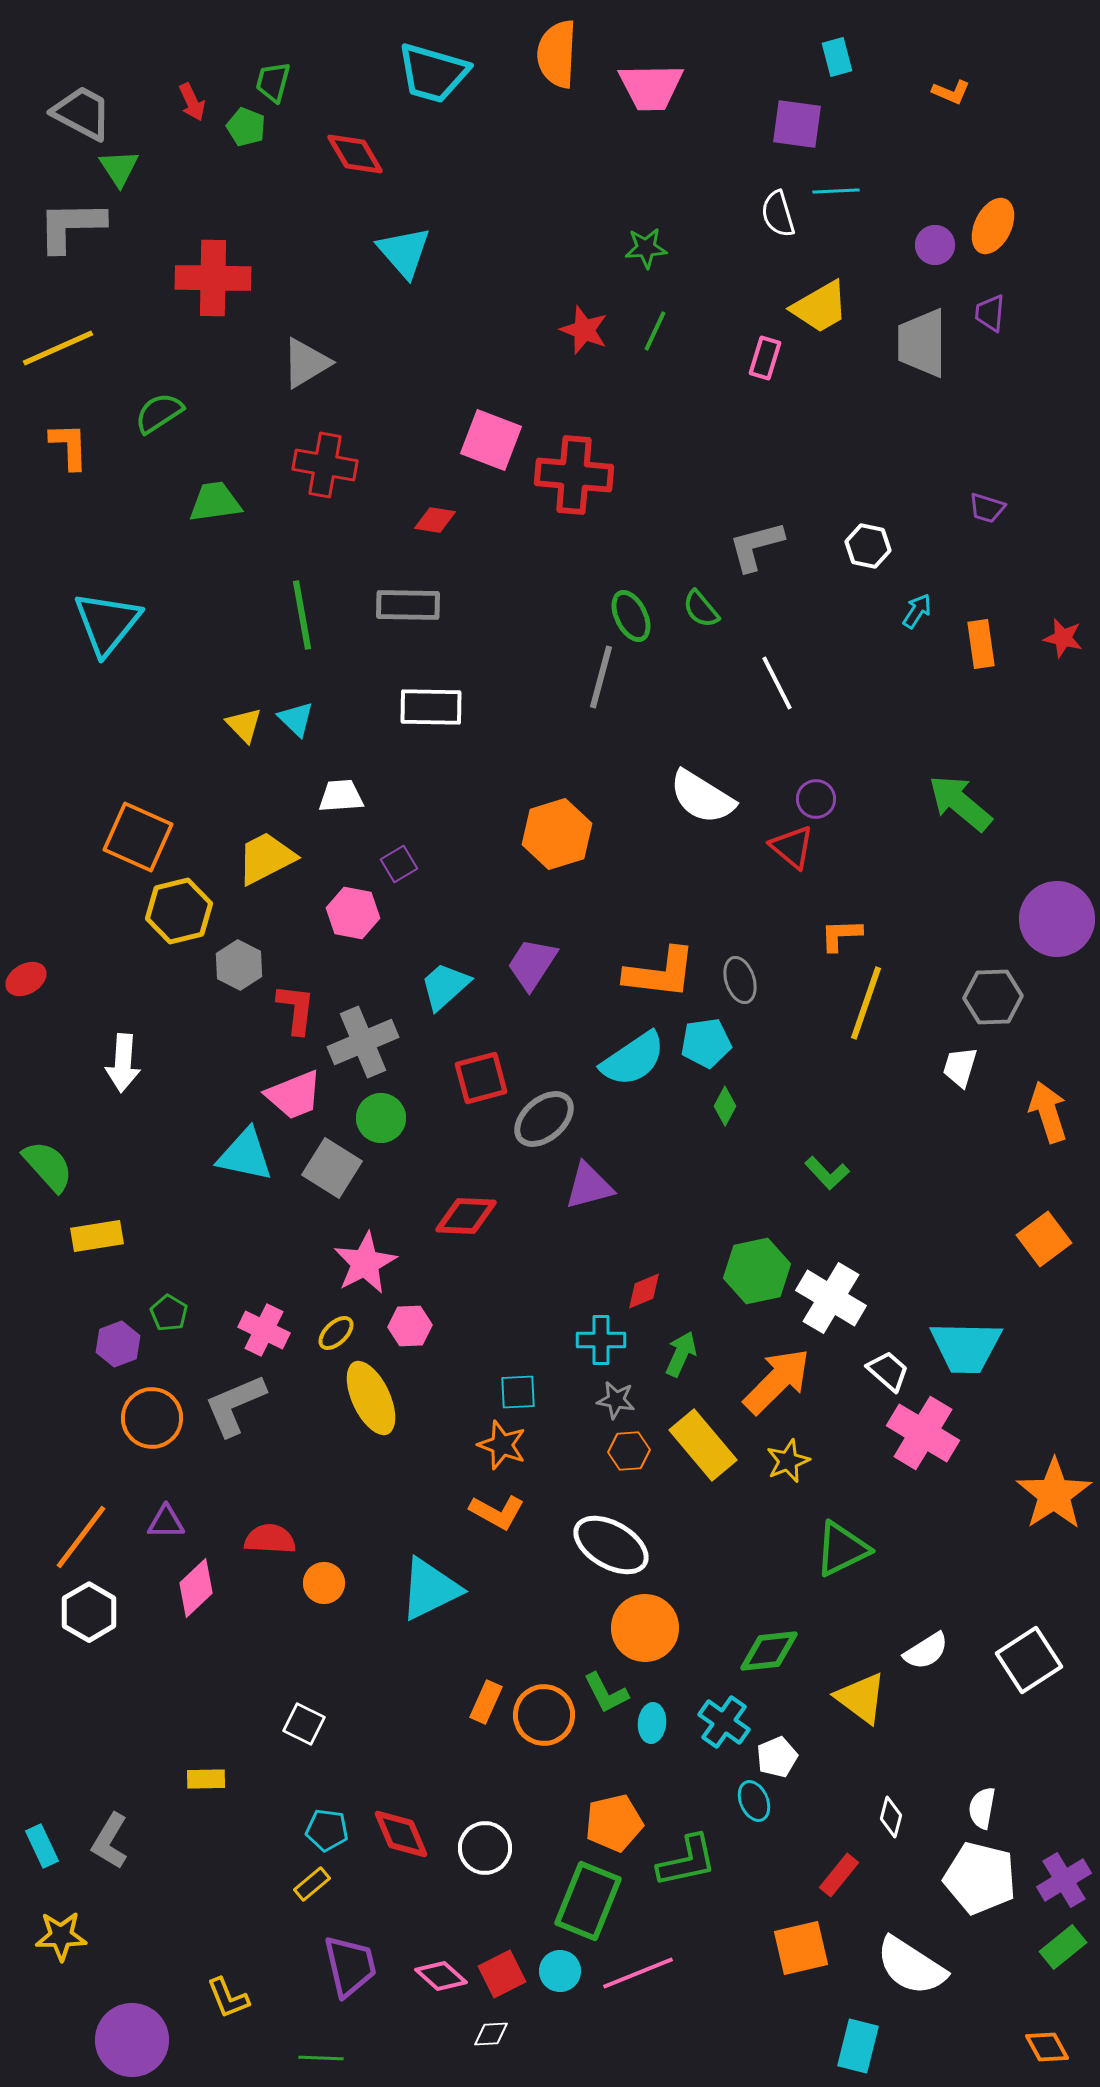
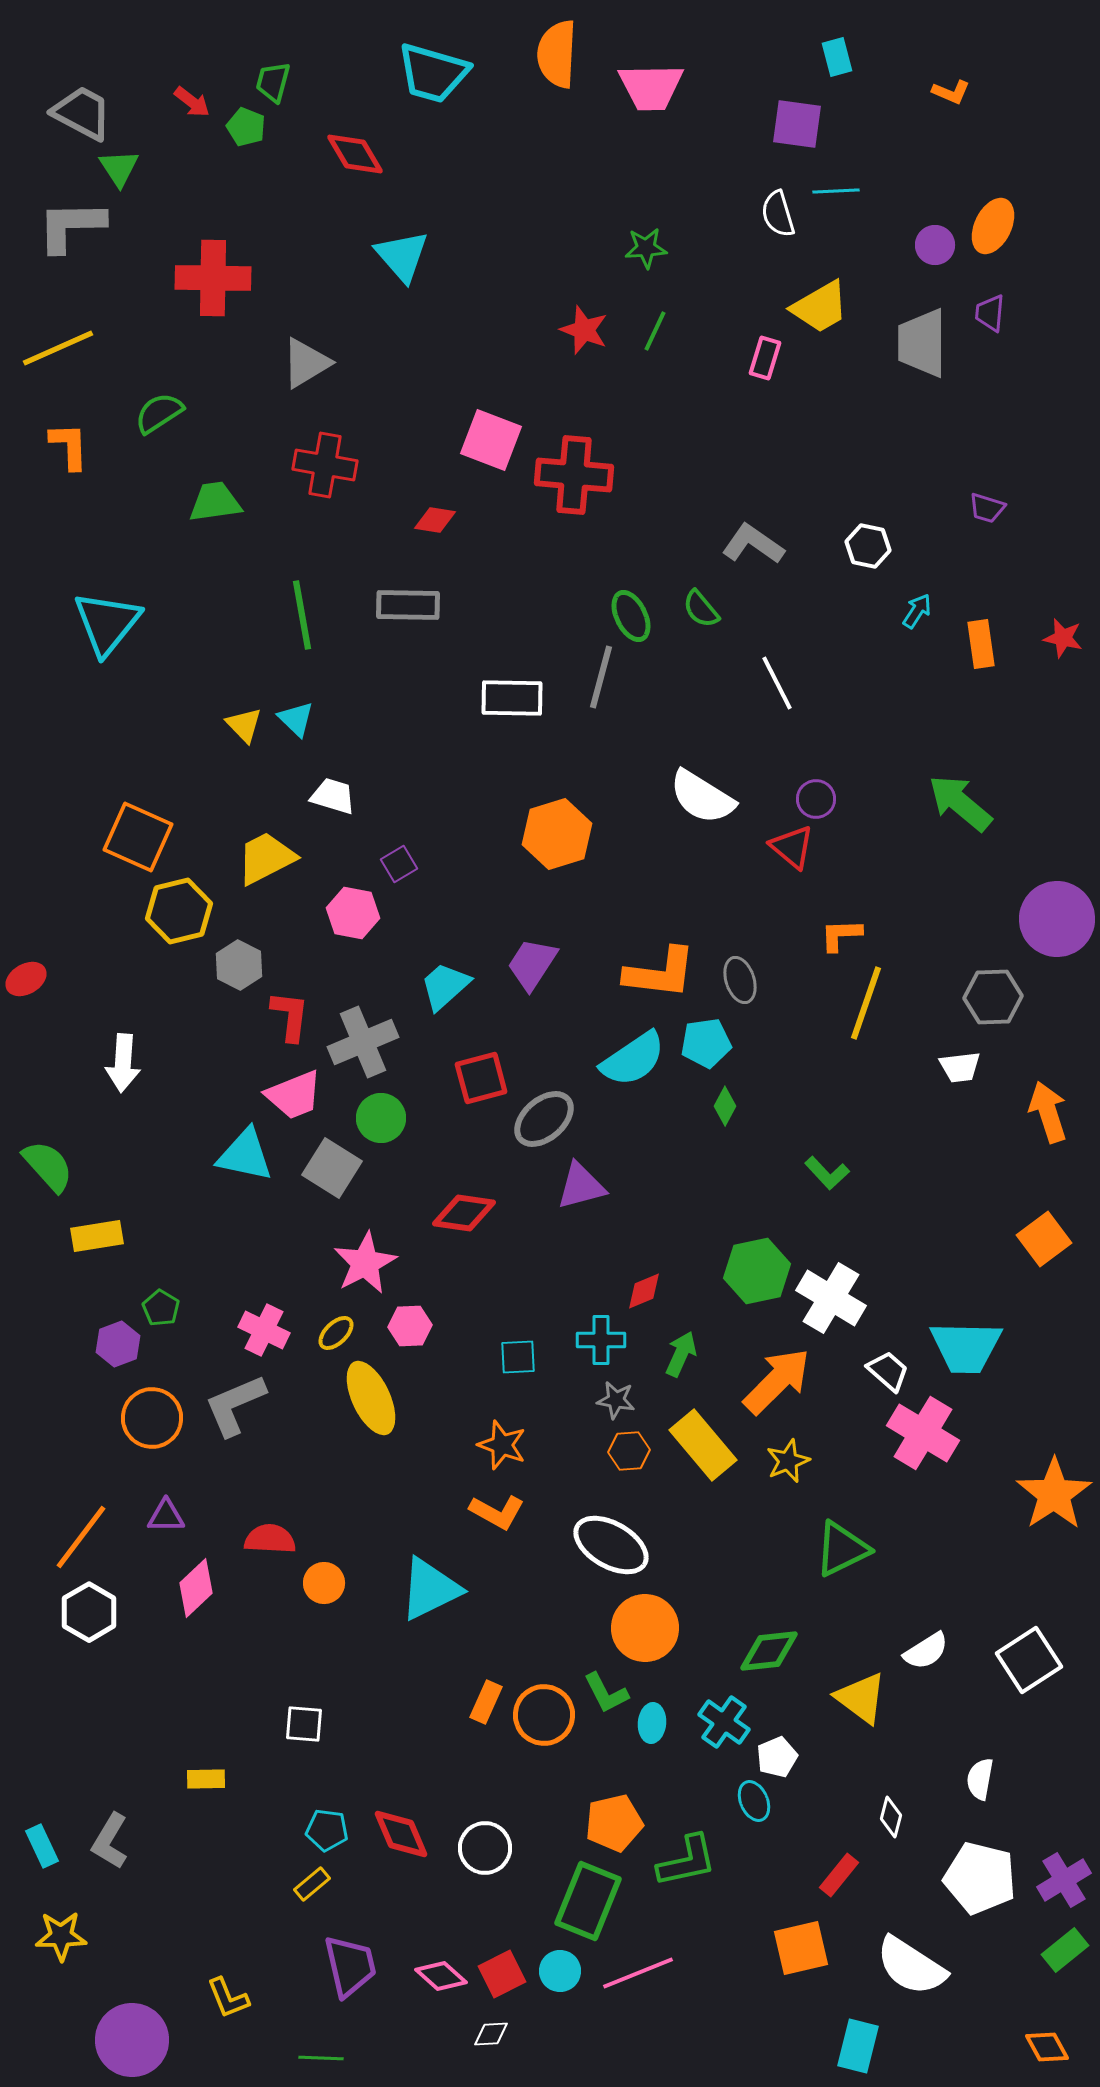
red arrow at (192, 102): rotated 27 degrees counterclockwise
cyan triangle at (404, 252): moved 2 px left, 4 px down
gray L-shape at (756, 546): moved 3 px left, 2 px up; rotated 50 degrees clockwise
white rectangle at (431, 707): moved 81 px right, 9 px up
white trapezoid at (341, 796): moved 8 px left; rotated 21 degrees clockwise
red L-shape at (296, 1009): moved 6 px left, 7 px down
white trapezoid at (960, 1067): rotated 114 degrees counterclockwise
purple triangle at (589, 1186): moved 8 px left
red diamond at (466, 1216): moved 2 px left, 3 px up; rotated 6 degrees clockwise
green pentagon at (169, 1313): moved 8 px left, 5 px up
cyan square at (518, 1392): moved 35 px up
purple triangle at (166, 1522): moved 6 px up
white square at (304, 1724): rotated 21 degrees counterclockwise
white semicircle at (982, 1808): moved 2 px left, 29 px up
green rectangle at (1063, 1947): moved 2 px right, 3 px down
